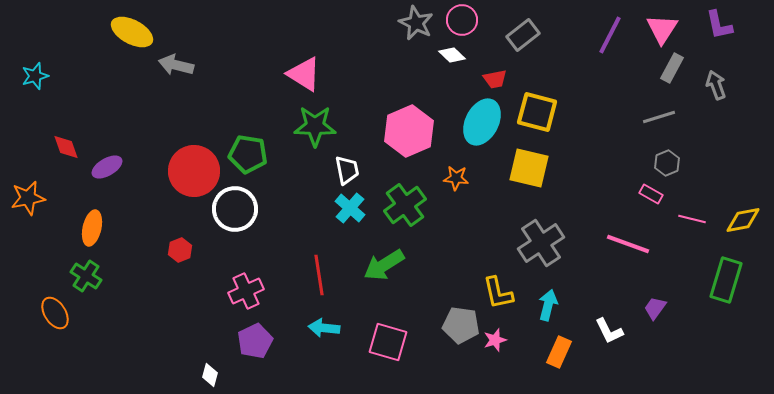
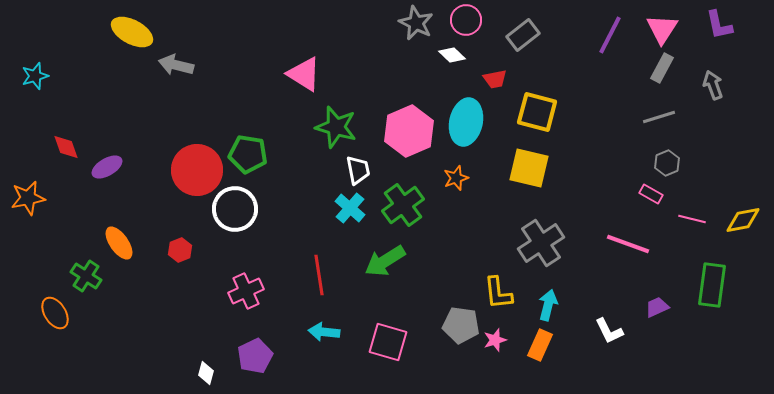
pink circle at (462, 20): moved 4 px right
gray rectangle at (672, 68): moved 10 px left
gray arrow at (716, 85): moved 3 px left
cyan ellipse at (482, 122): moved 16 px left; rotated 15 degrees counterclockwise
green star at (315, 126): moved 21 px right, 1 px down; rotated 15 degrees clockwise
white trapezoid at (347, 170): moved 11 px right
red circle at (194, 171): moved 3 px right, 1 px up
orange star at (456, 178): rotated 25 degrees counterclockwise
green cross at (405, 205): moved 2 px left
orange ellipse at (92, 228): moved 27 px right, 15 px down; rotated 48 degrees counterclockwise
green arrow at (384, 265): moved 1 px right, 4 px up
green rectangle at (726, 280): moved 14 px left, 5 px down; rotated 9 degrees counterclockwise
yellow L-shape at (498, 293): rotated 6 degrees clockwise
purple trapezoid at (655, 308): moved 2 px right, 1 px up; rotated 30 degrees clockwise
cyan arrow at (324, 328): moved 4 px down
purple pentagon at (255, 341): moved 15 px down
orange rectangle at (559, 352): moved 19 px left, 7 px up
white diamond at (210, 375): moved 4 px left, 2 px up
